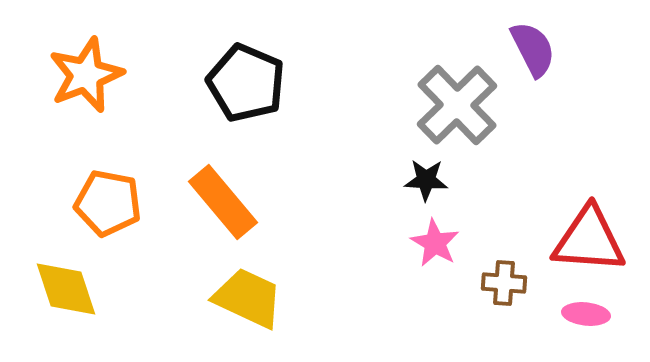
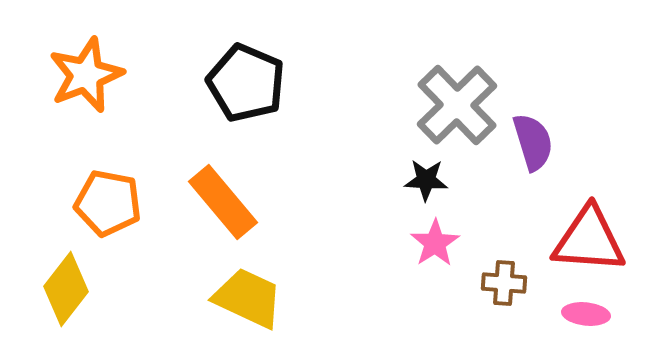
purple semicircle: moved 93 px down; rotated 10 degrees clockwise
pink star: rotated 9 degrees clockwise
yellow diamond: rotated 56 degrees clockwise
